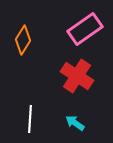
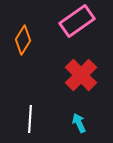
pink rectangle: moved 8 px left, 8 px up
red cross: moved 4 px right, 1 px up; rotated 12 degrees clockwise
cyan arrow: moved 4 px right; rotated 30 degrees clockwise
